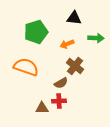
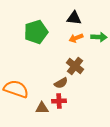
green arrow: moved 3 px right, 1 px up
orange arrow: moved 9 px right, 6 px up
orange semicircle: moved 10 px left, 22 px down
